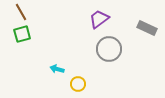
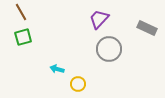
purple trapezoid: rotated 10 degrees counterclockwise
green square: moved 1 px right, 3 px down
